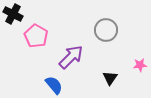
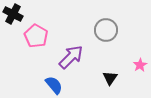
pink star: rotated 24 degrees counterclockwise
